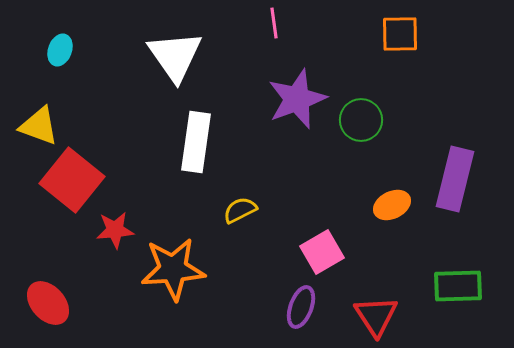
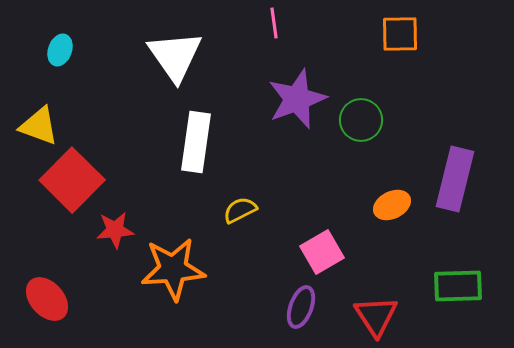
red square: rotated 6 degrees clockwise
red ellipse: moved 1 px left, 4 px up
